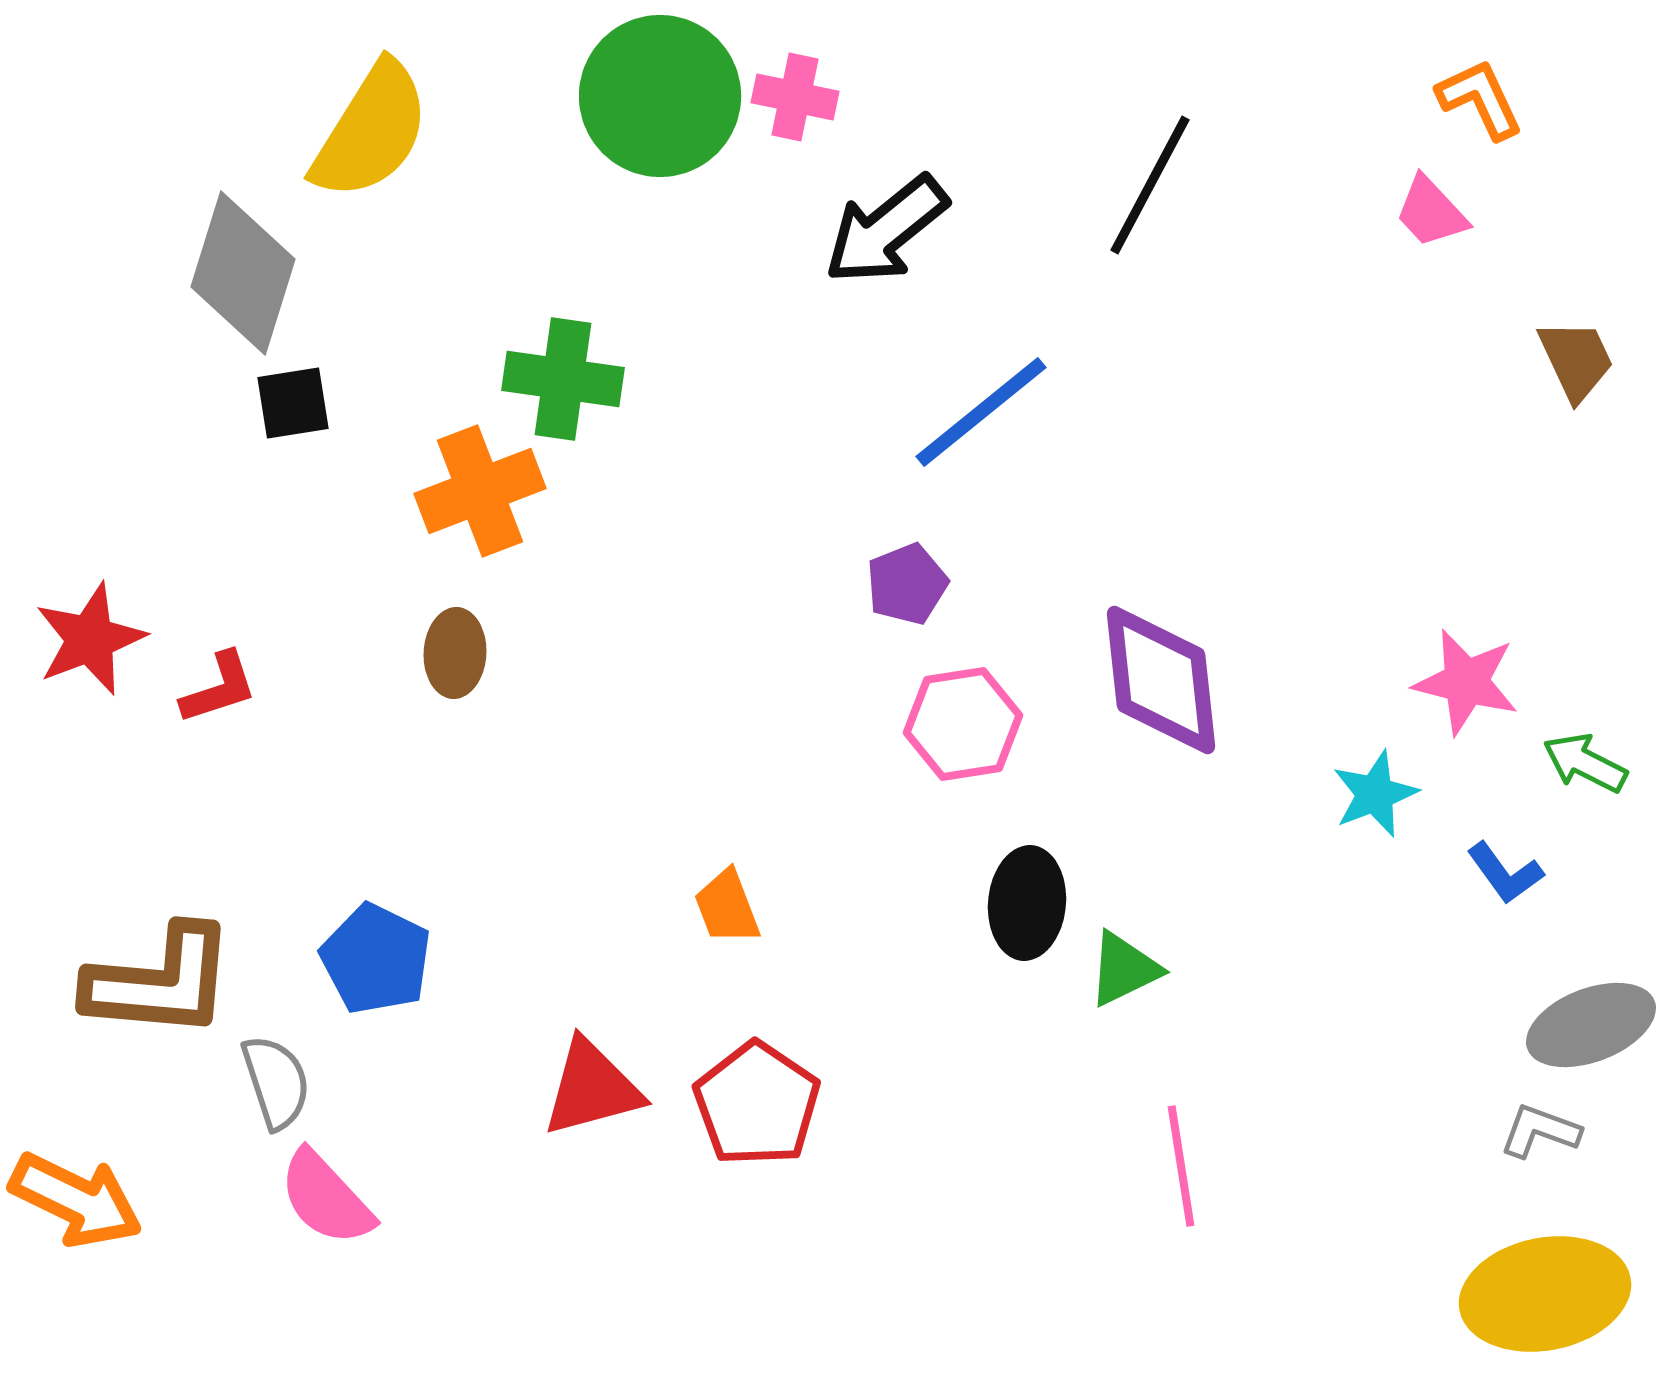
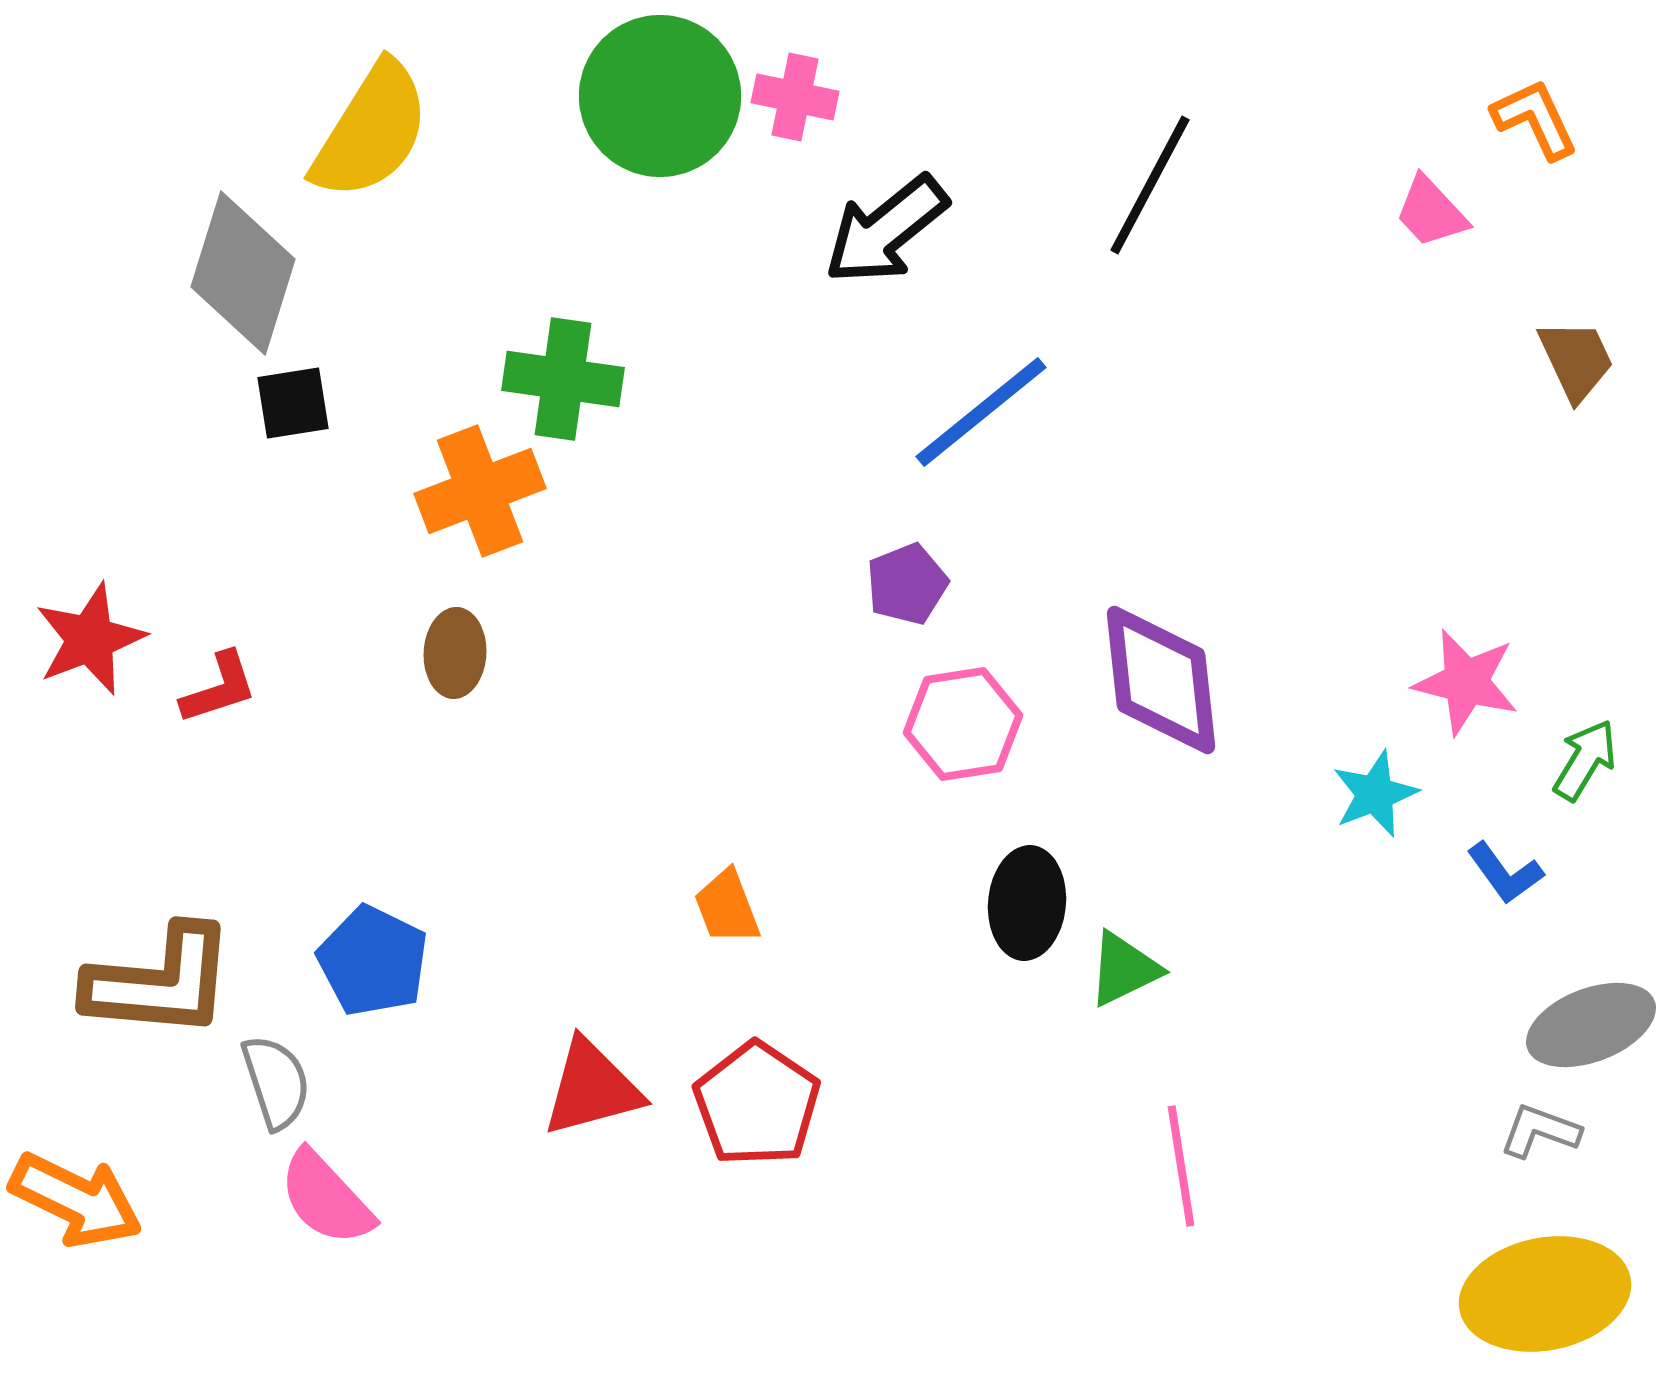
orange L-shape: moved 55 px right, 20 px down
green arrow: moved 3 px up; rotated 94 degrees clockwise
blue pentagon: moved 3 px left, 2 px down
